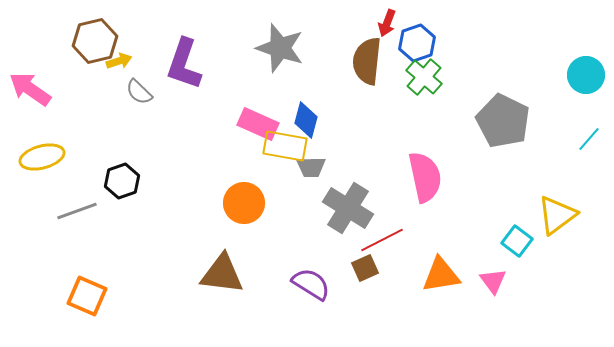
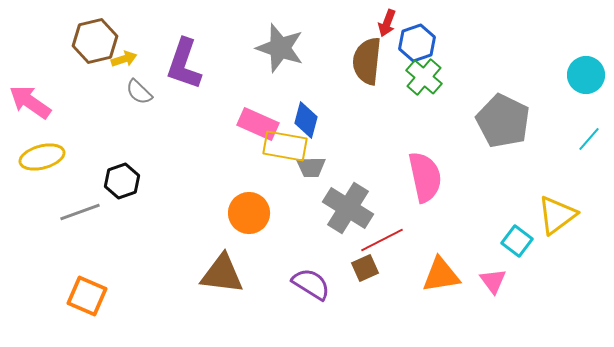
yellow arrow: moved 5 px right, 2 px up
pink arrow: moved 13 px down
orange circle: moved 5 px right, 10 px down
gray line: moved 3 px right, 1 px down
